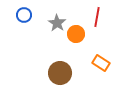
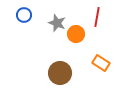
gray star: rotated 12 degrees counterclockwise
